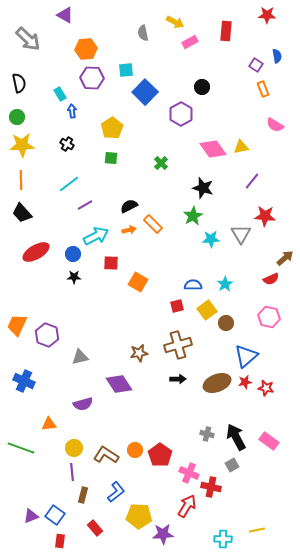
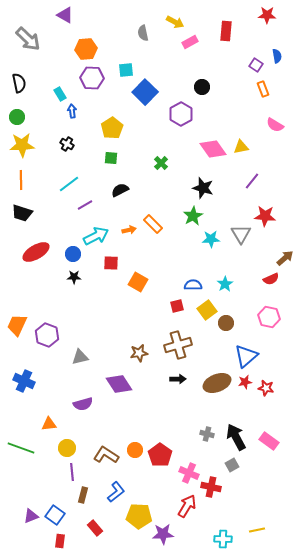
black semicircle at (129, 206): moved 9 px left, 16 px up
black trapezoid at (22, 213): rotated 30 degrees counterclockwise
yellow circle at (74, 448): moved 7 px left
